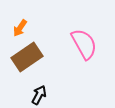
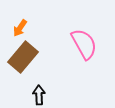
brown rectangle: moved 4 px left; rotated 16 degrees counterclockwise
black arrow: rotated 30 degrees counterclockwise
